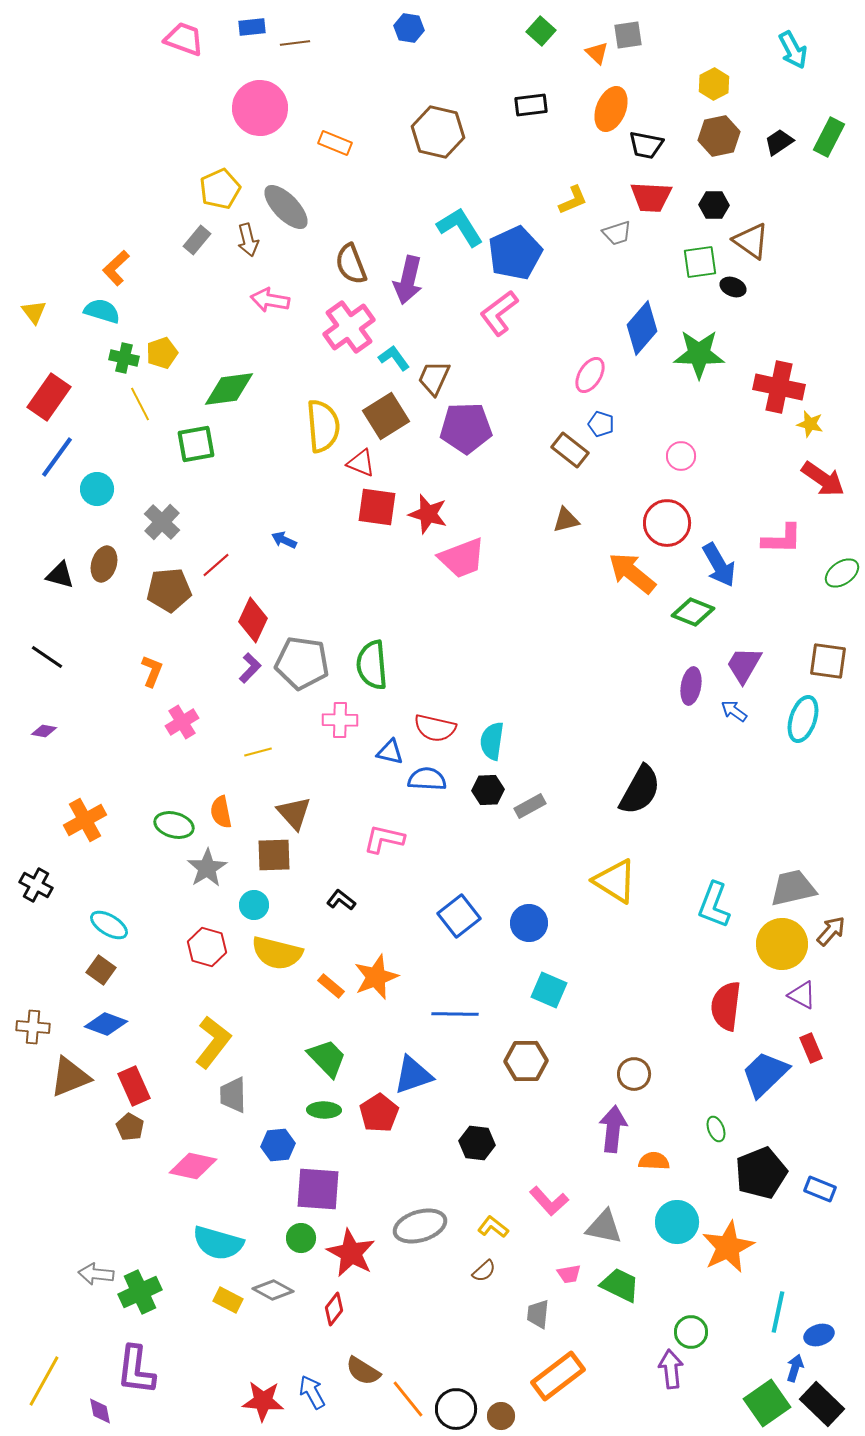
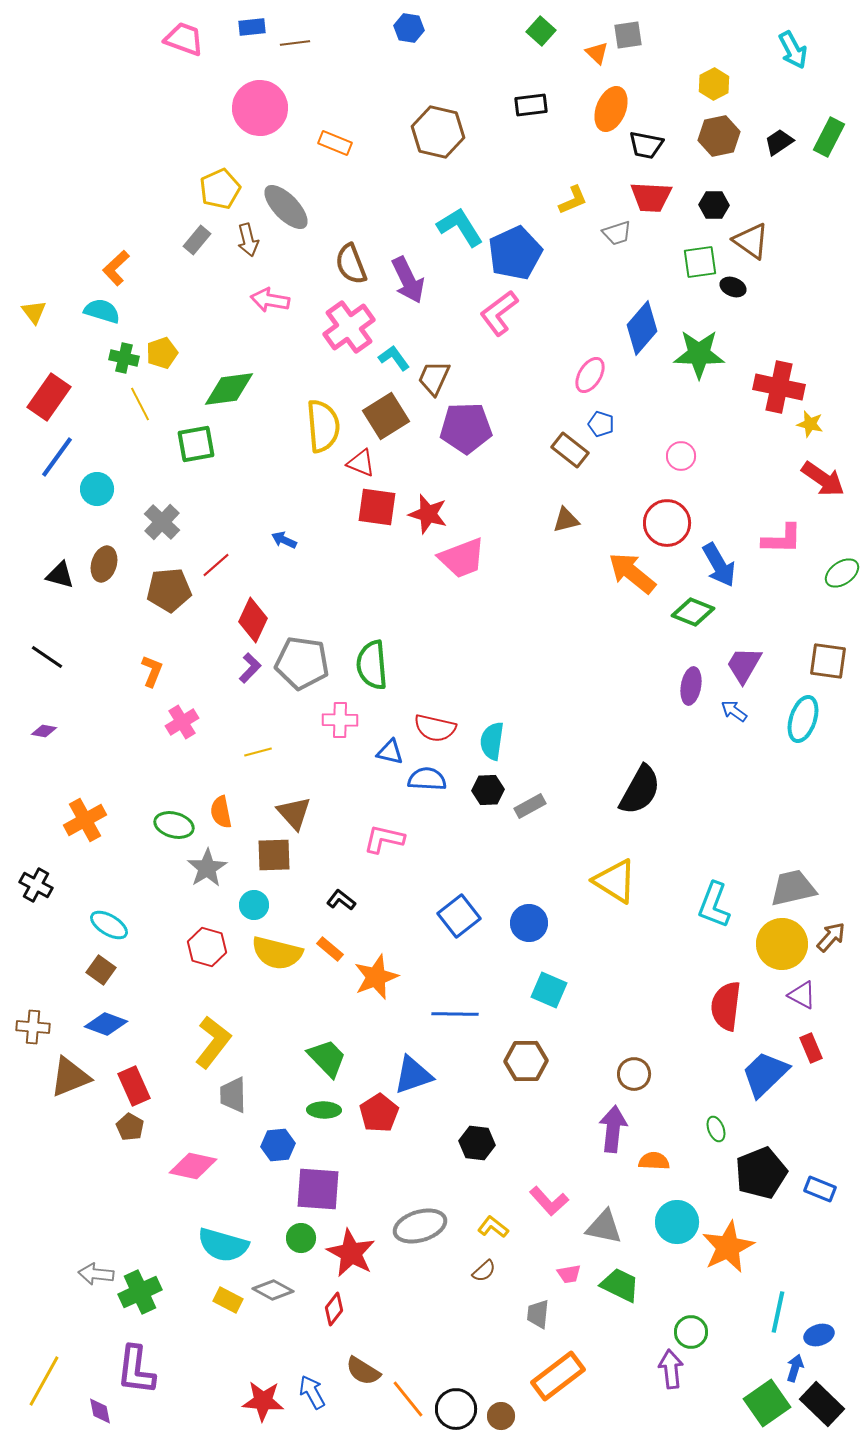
purple arrow at (408, 280): rotated 39 degrees counterclockwise
brown arrow at (831, 931): moved 6 px down
orange rectangle at (331, 986): moved 1 px left, 37 px up
cyan semicircle at (218, 1243): moved 5 px right, 2 px down
